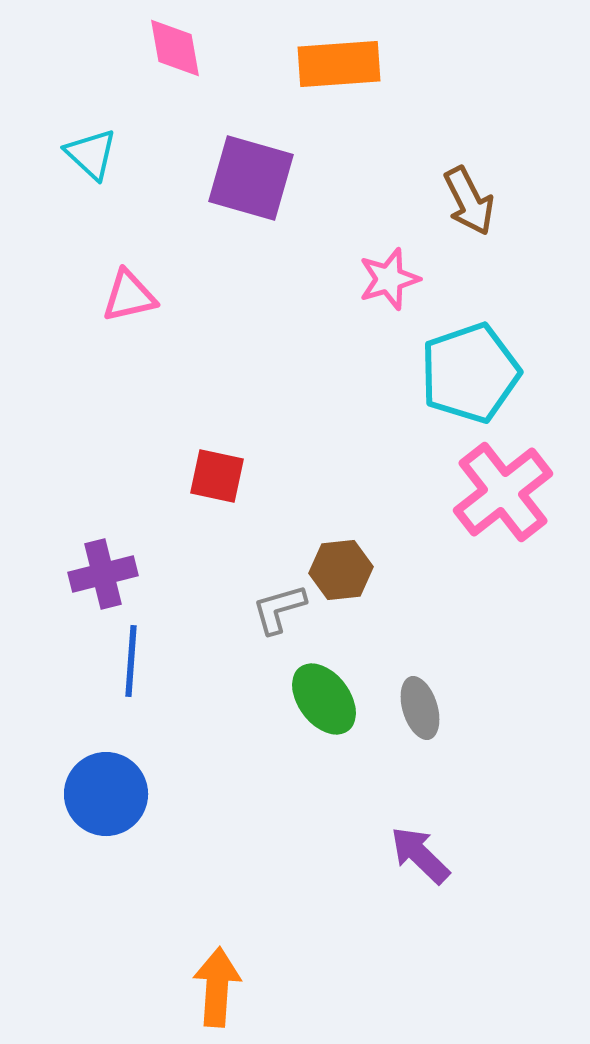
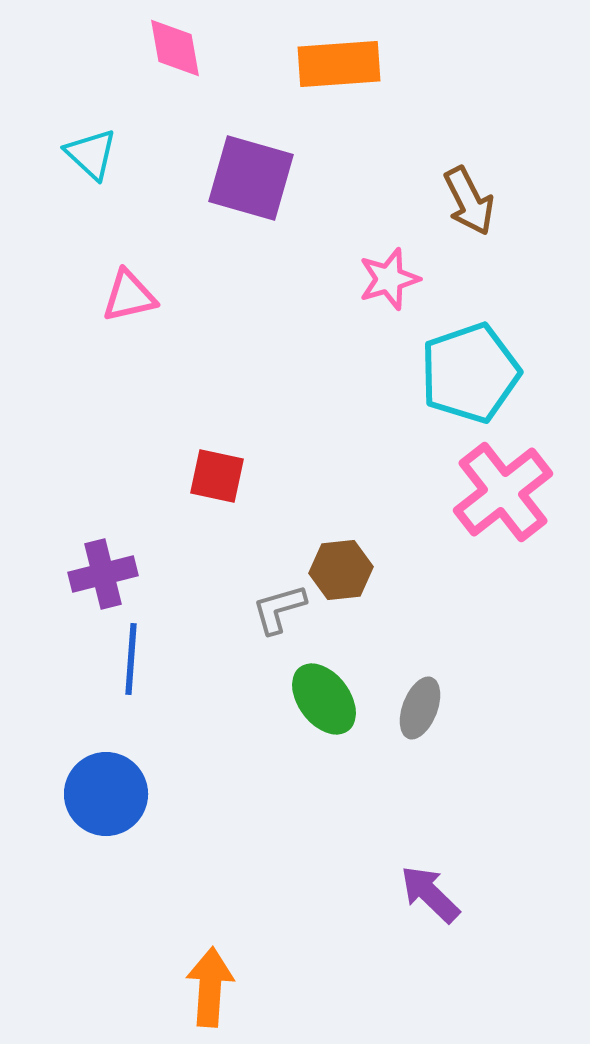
blue line: moved 2 px up
gray ellipse: rotated 38 degrees clockwise
purple arrow: moved 10 px right, 39 px down
orange arrow: moved 7 px left
